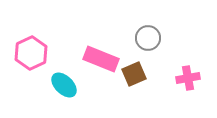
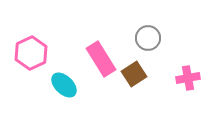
pink rectangle: rotated 36 degrees clockwise
brown square: rotated 10 degrees counterclockwise
